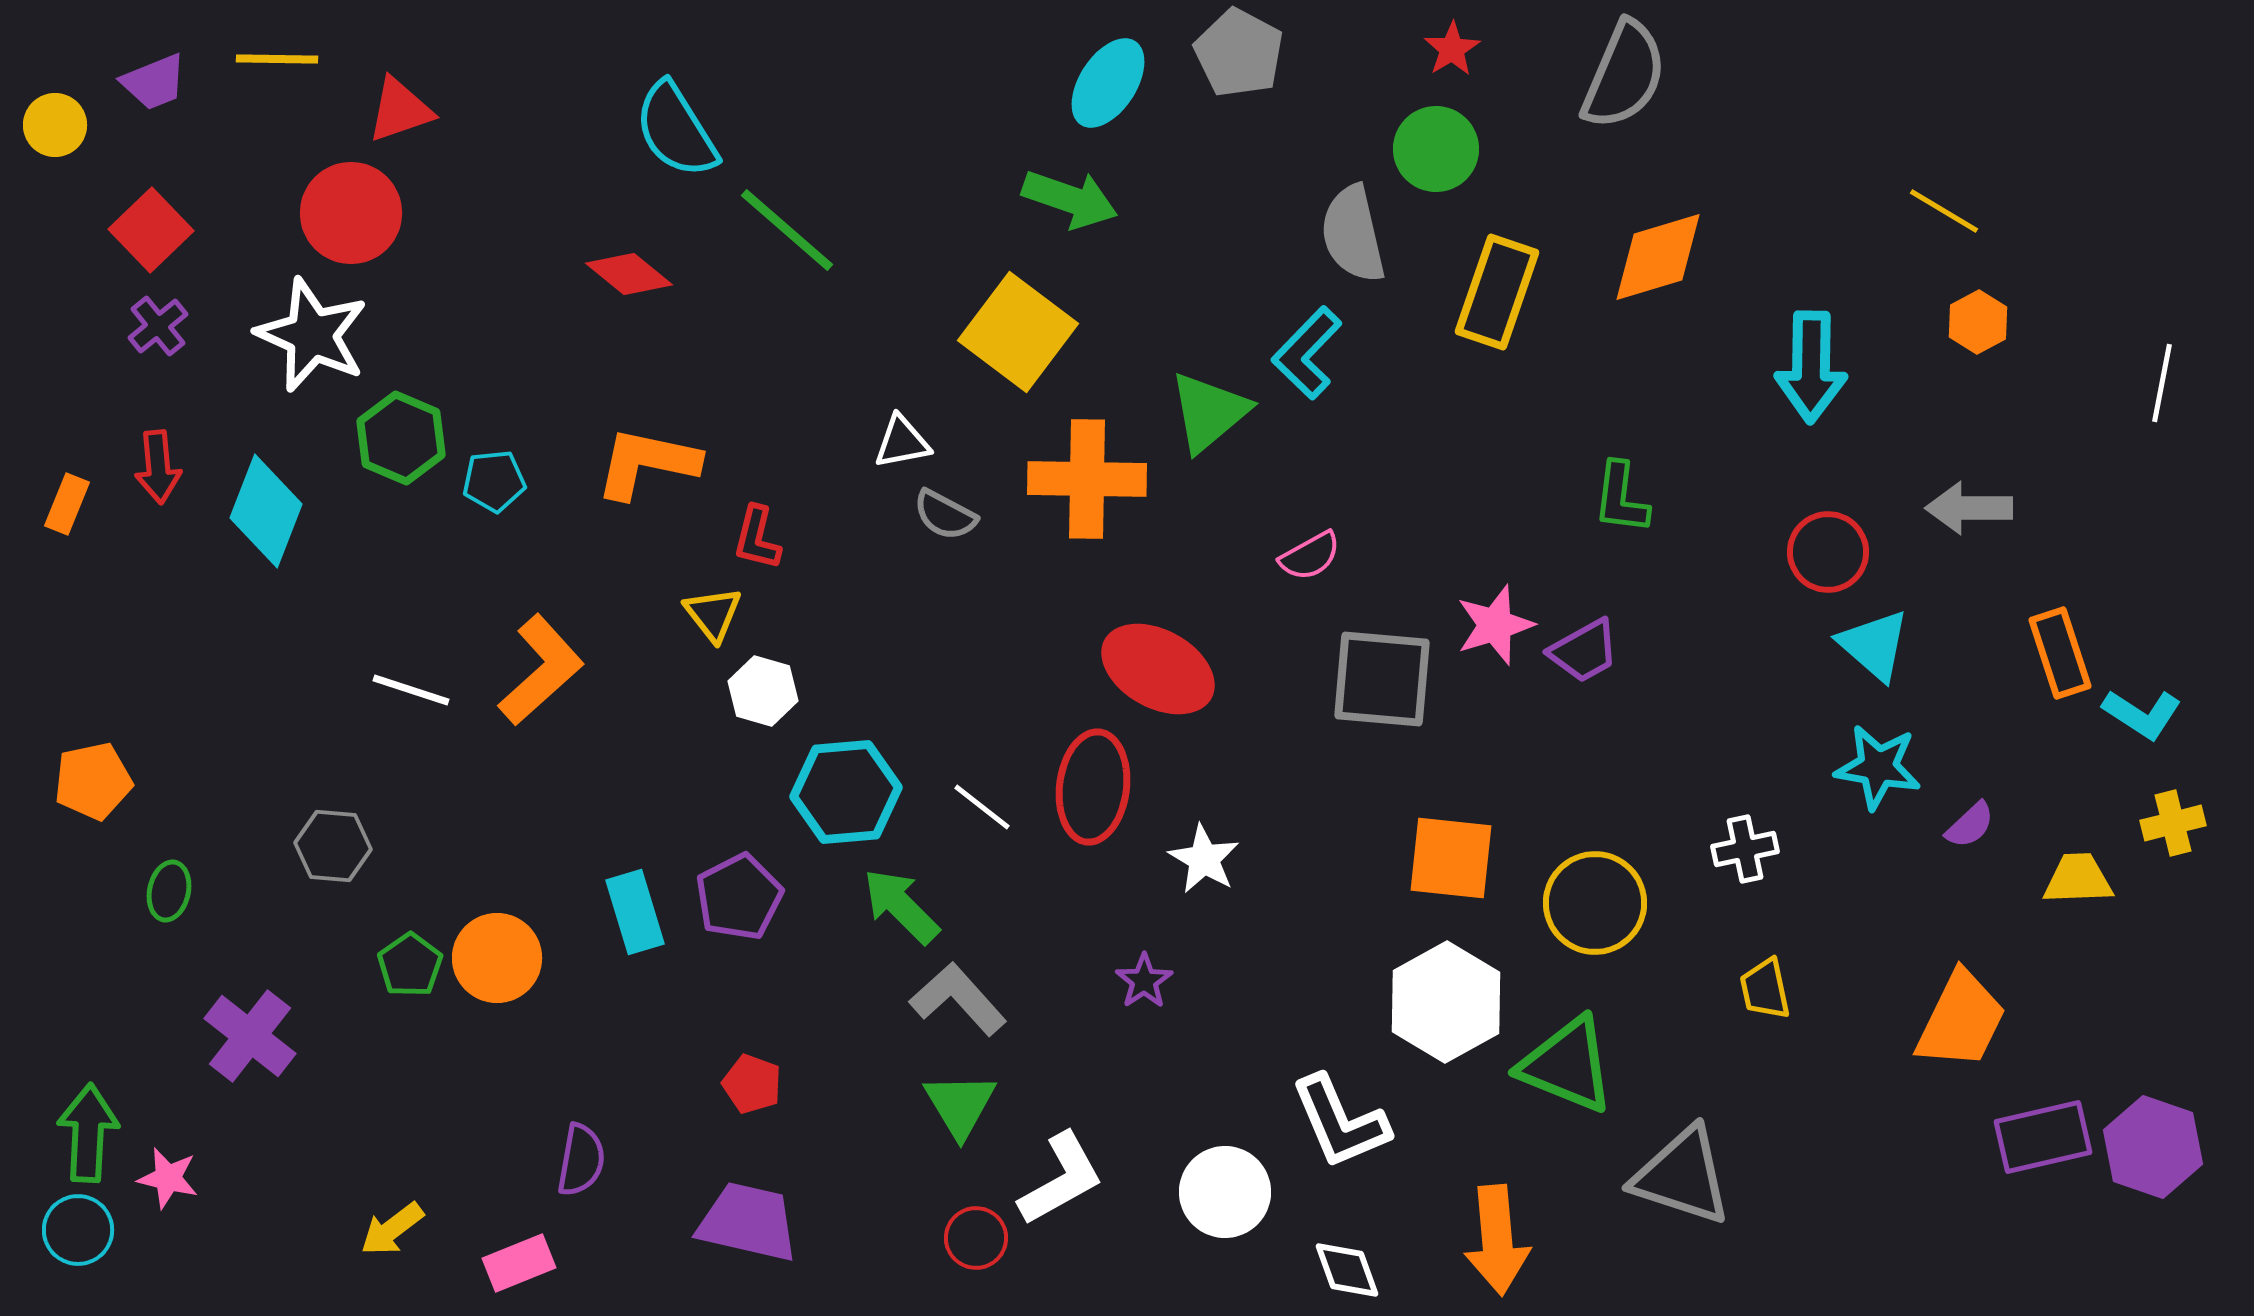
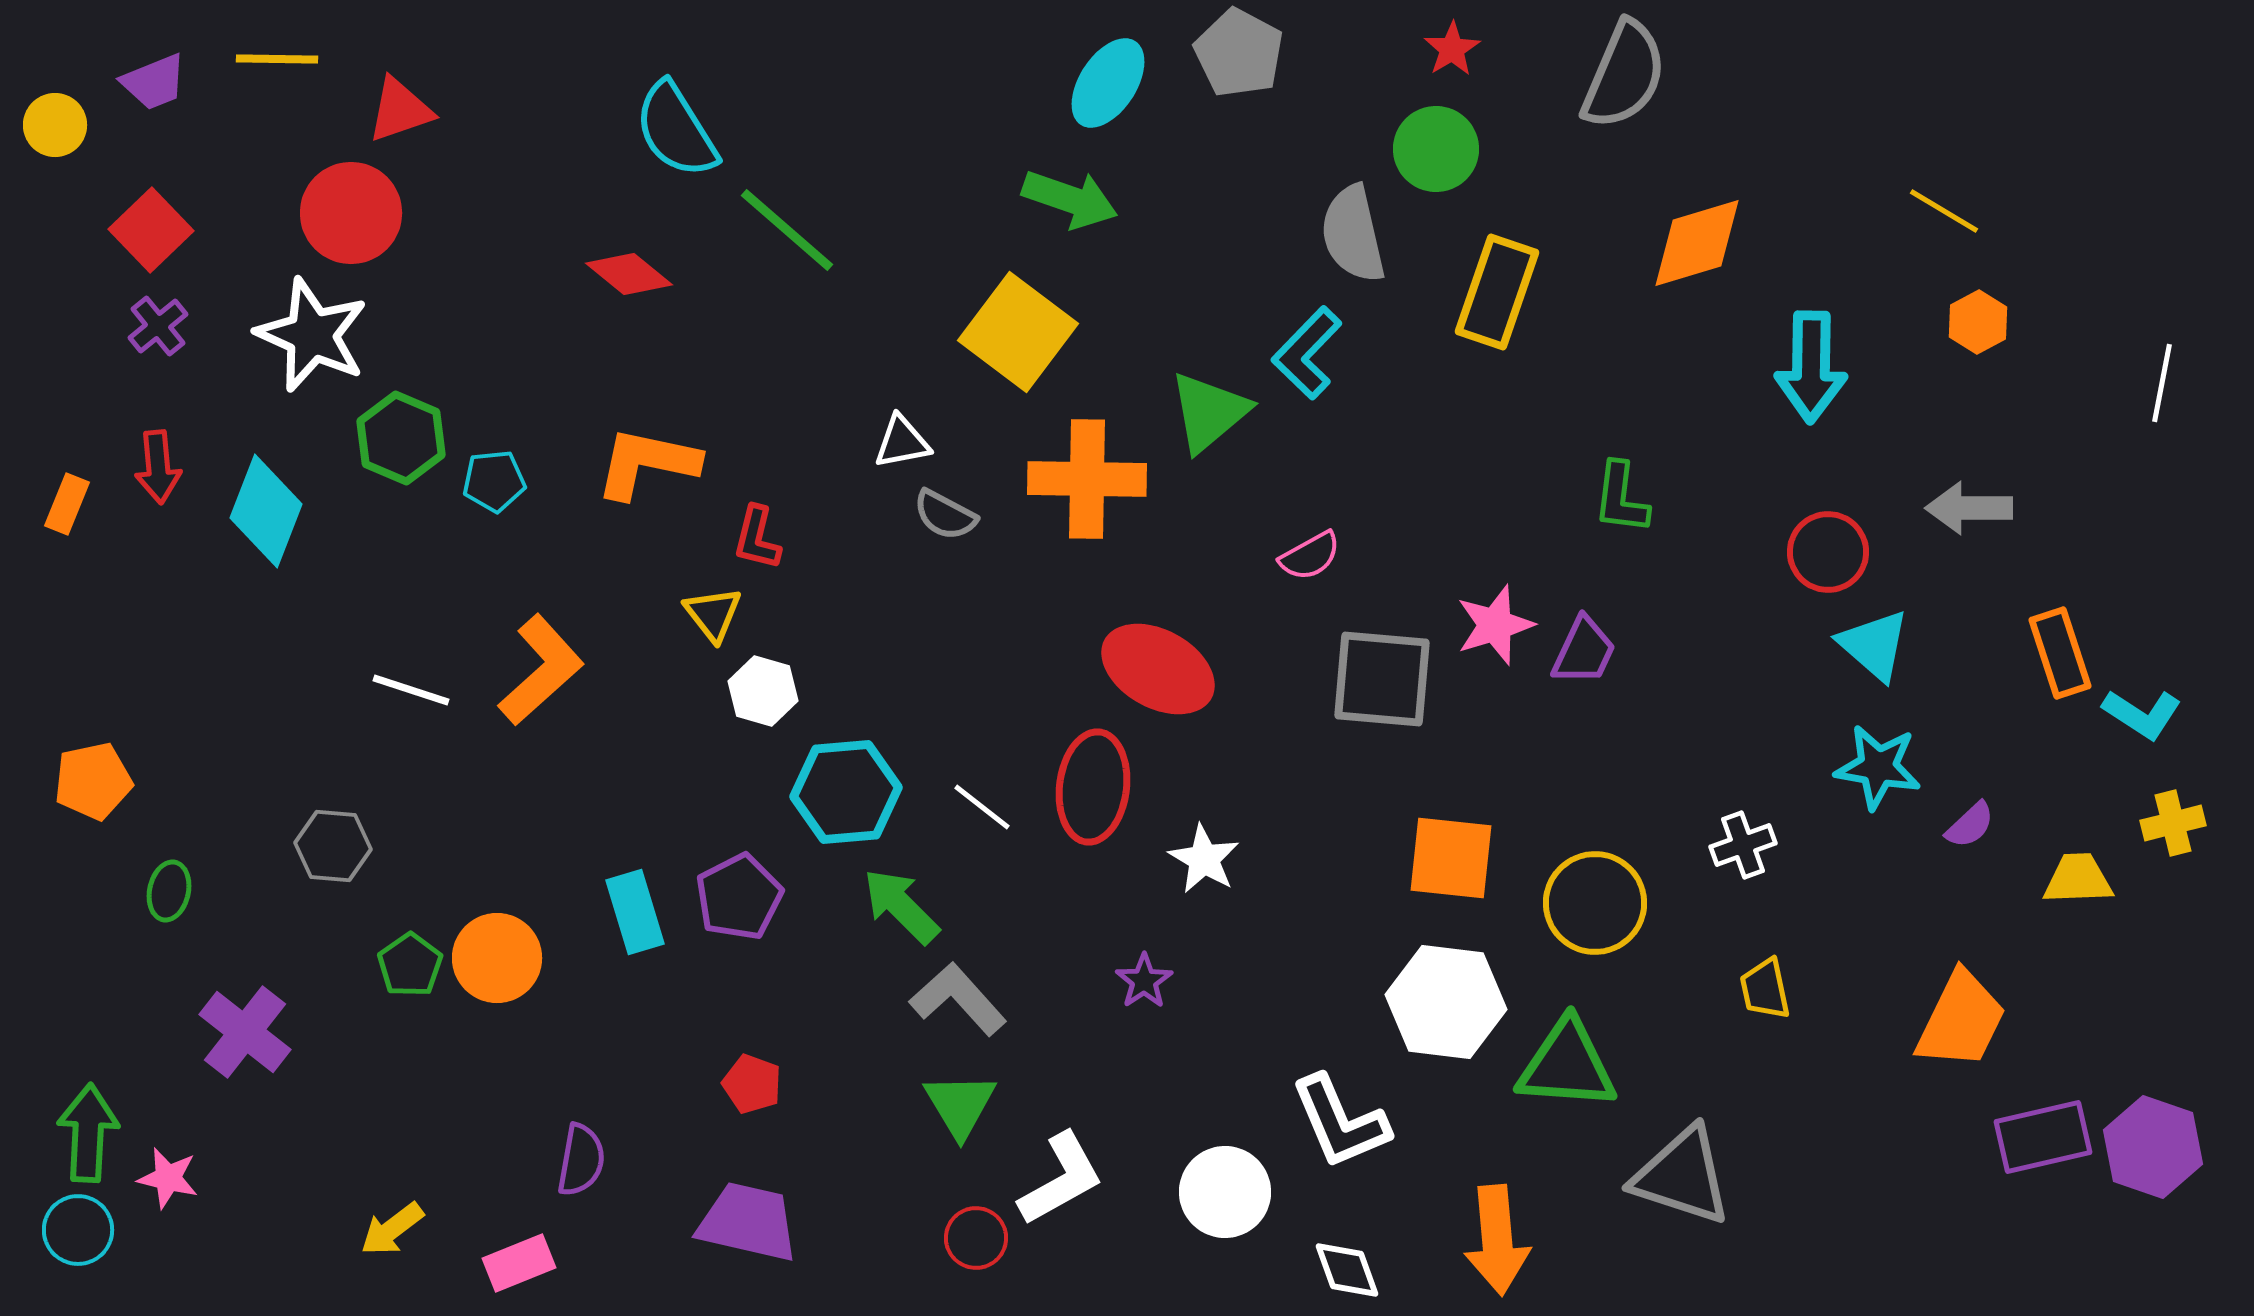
orange diamond at (1658, 257): moved 39 px right, 14 px up
purple trapezoid at (1584, 651): rotated 36 degrees counterclockwise
white cross at (1745, 849): moved 2 px left, 4 px up; rotated 8 degrees counterclockwise
white hexagon at (1446, 1002): rotated 24 degrees counterclockwise
purple cross at (250, 1036): moved 5 px left, 4 px up
green triangle at (1567, 1065): rotated 18 degrees counterclockwise
